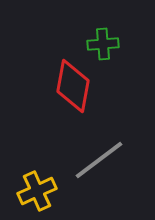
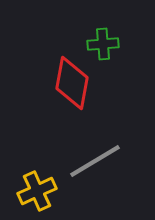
red diamond: moved 1 px left, 3 px up
gray line: moved 4 px left, 1 px down; rotated 6 degrees clockwise
